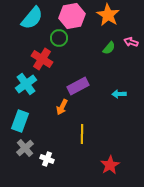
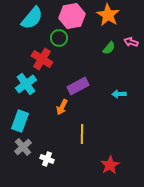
gray cross: moved 2 px left, 1 px up
